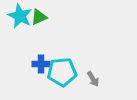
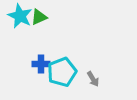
cyan pentagon: rotated 16 degrees counterclockwise
